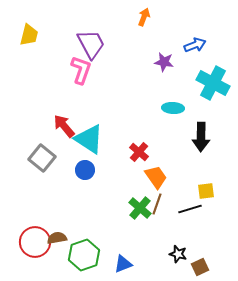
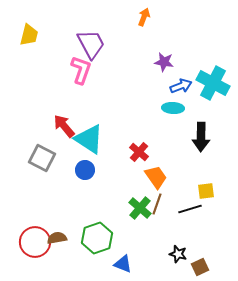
blue arrow: moved 14 px left, 41 px down
gray square: rotated 12 degrees counterclockwise
green hexagon: moved 13 px right, 17 px up
blue triangle: rotated 42 degrees clockwise
